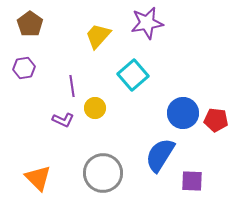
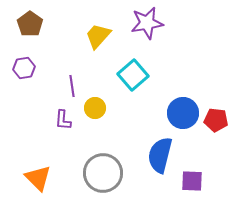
purple L-shape: rotated 70 degrees clockwise
blue semicircle: rotated 18 degrees counterclockwise
